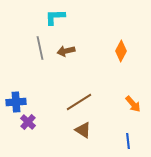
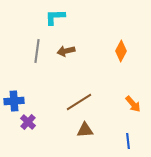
gray line: moved 3 px left, 3 px down; rotated 20 degrees clockwise
blue cross: moved 2 px left, 1 px up
brown triangle: moved 2 px right; rotated 36 degrees counterclockwise
